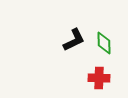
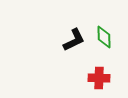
green diamond: moved 6 px up
